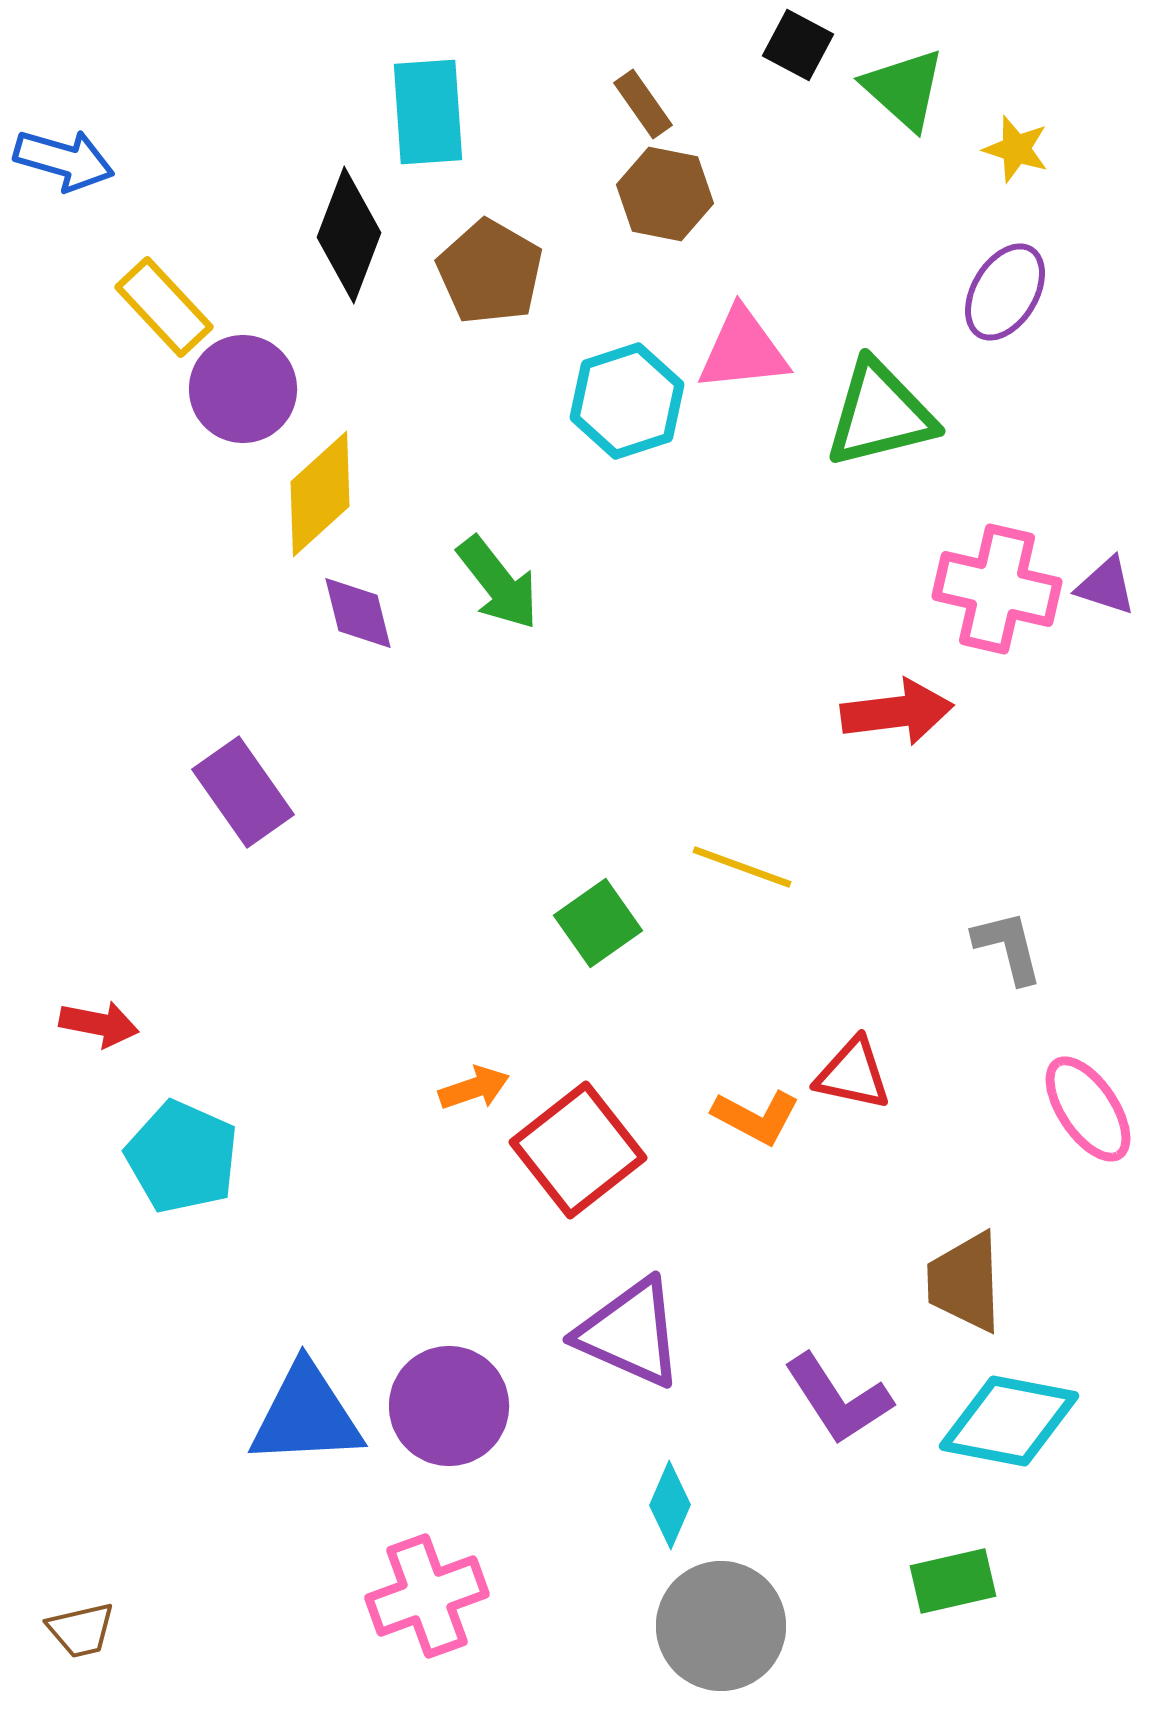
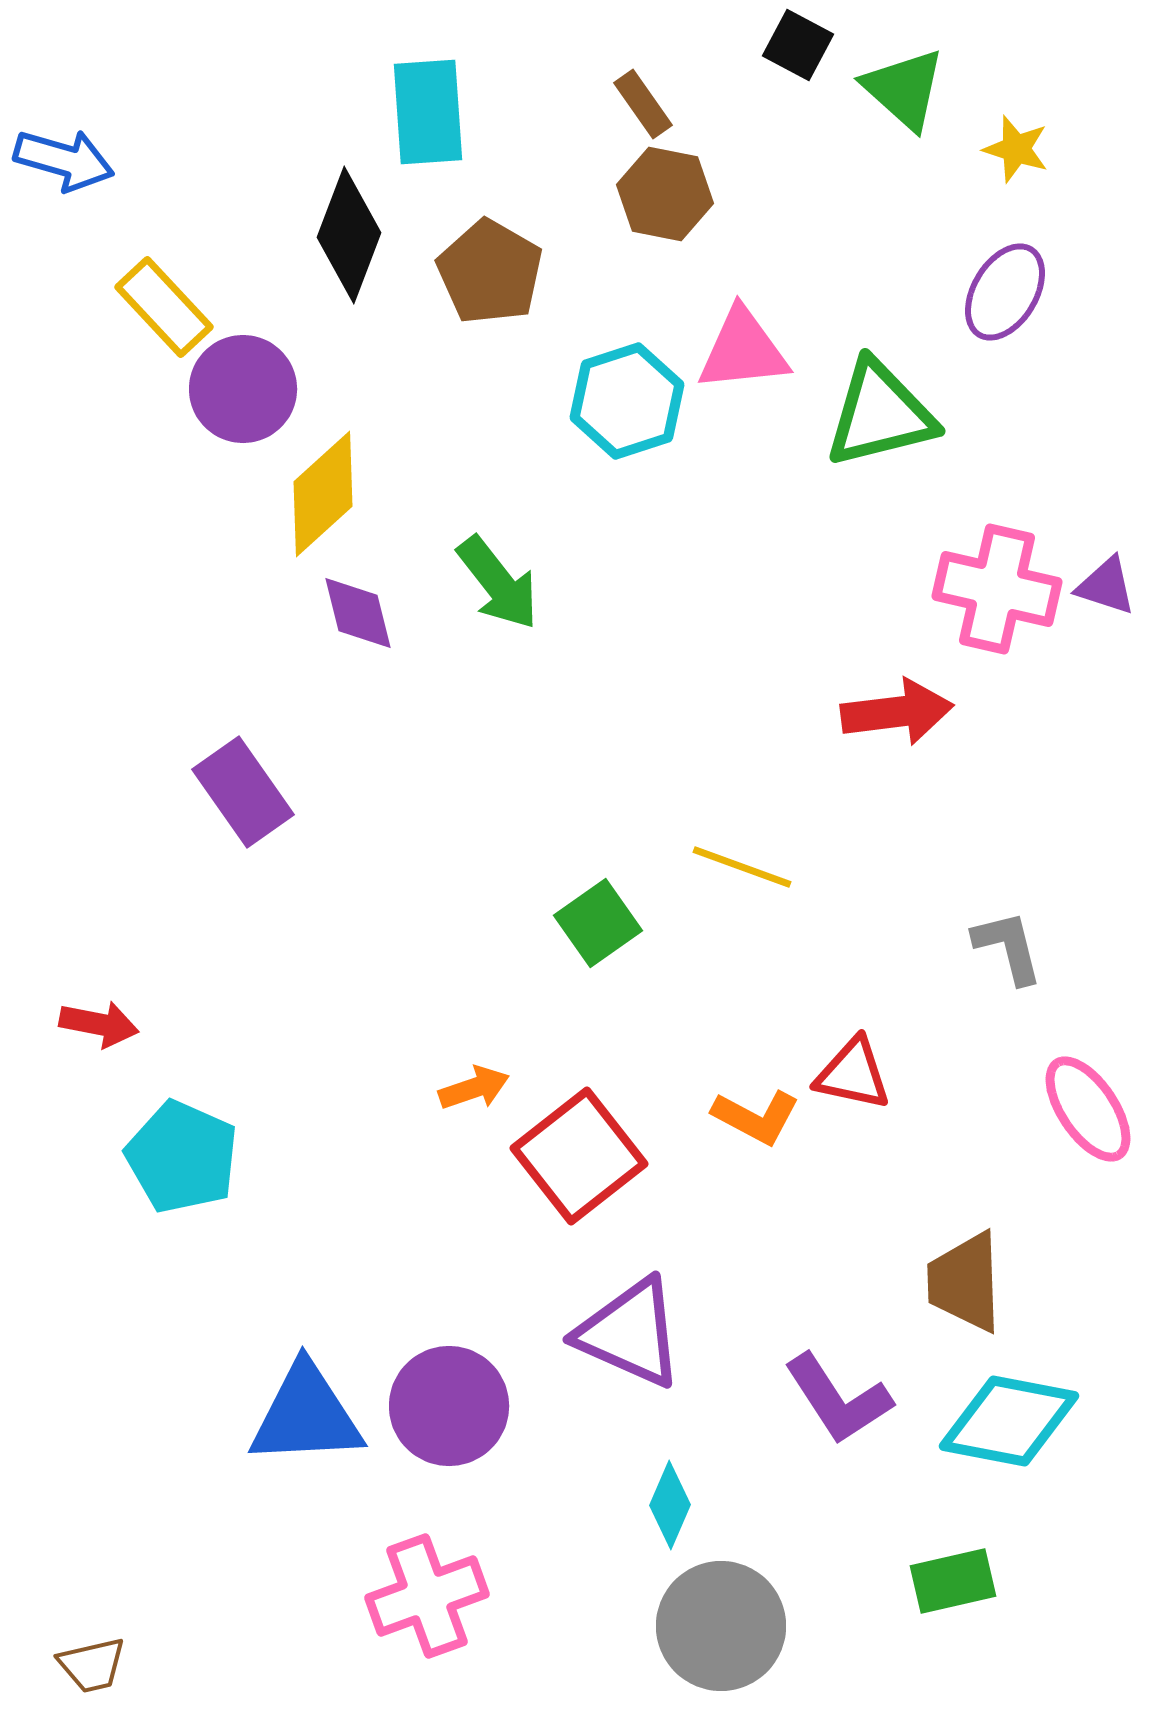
yellow diamond at (320, 494): moved 3 px right
red square at (578, 1150): moved 1 px right, 6 px down
brown trapezoid at (81, 1630): moved 11 px right, 35 px down
